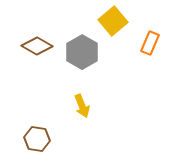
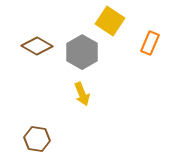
yellow square: moved 3 px left; rotated 16 degrees counterclockwise
yellow arrow: moved 12 px up
